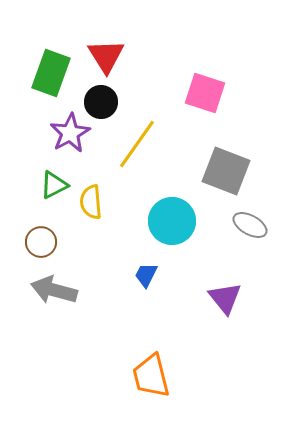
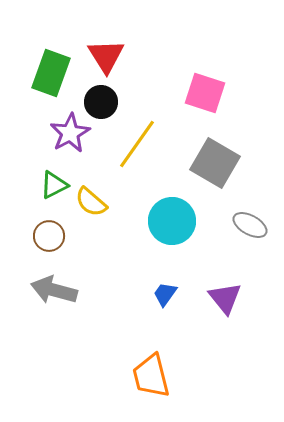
gray square: moved 11 px left, 8 px up; rotated 9 degrees clockwise
yellow semicircle: rotated 44 degrees counterclockwise
brown circle: moved 8 px right, 6 px up
blue trapezoid: moved 19 px right, 19 px down; rotated 8 degrees clockwise
